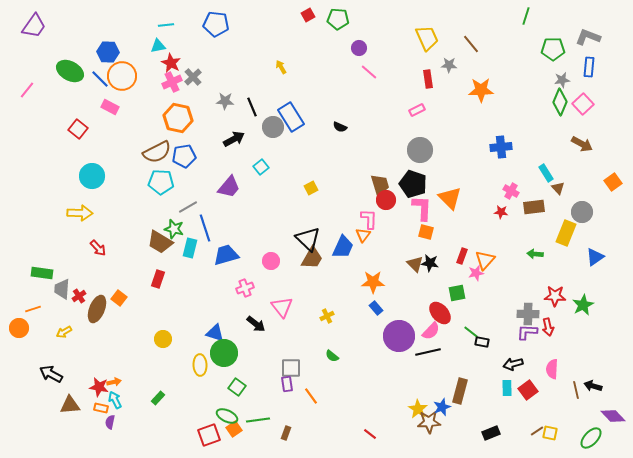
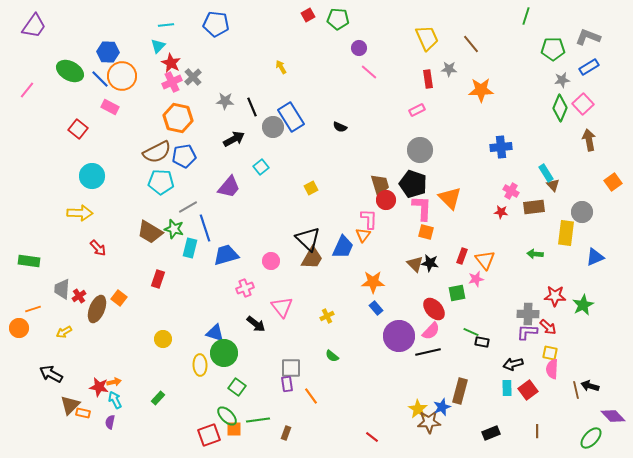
cyan triangle at (158, 46): rotated 35 degrees counterclockwise
gray star at (449, 65): moved 4 px down
blue rectangle at (589, 67): rotated 54 degrees clockwise
green diamond at (560, 102): moved 6 px down
brown arrow at (582, 144): moved 7 px right, 4 px up; rotated 130 degrees counterclockwise
brown triangle at (558, 188): moved 5 px left, 3 px up
yellow rectangle at (566, 233): rotated 15 degrees counterclockwise
brown trapezoid at (160, 242): moved 10 px left, 10 px up
blue triangle at (595, 257): rotated 12 degrees clockwise
orange triangle at (485, 260): rotated 20 degrees counterclockwise
green rectangle at (42, 273): moved 13 px left, 12 px up
pink star at (476, 273): moved 6 px down
red ellipse at (440, 313): moved 6 px left, 4 px up
red arrow at (548, 327): rotated 36 degrees counterclockwise
green line at (471, 332): rotated 14 degrees counterclockwise
black arrow at (593, 386): moved 3 px left
brown triangle at (70, 405): rotated 40 degrees counterclockwise
orange rectangle at (101, 408): moved 18 px left, 5 px down
green ellipse at (227, 416): rotated 20 degrees clockwise
orange square at (234, 429): rotated 35 degrees clockwise
brown line at (537, 431): rotated 56 degrees counterclockwise
yellow square at (550, 433): moved 80 px up
red line at (370, 434): moved 2 px right, 3 px down
